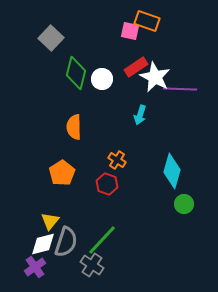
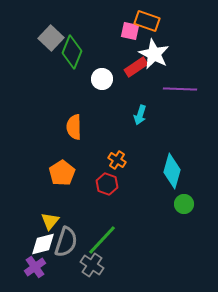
green diamond: moved 4 px left, 21 px up; rotated 8 degrees clockwise
white star: moved 1 px left, 23 px up
